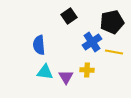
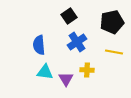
blue cross: moved 15 px left
purple triangle: moved 2 px down
